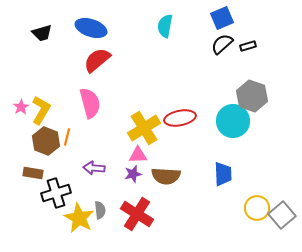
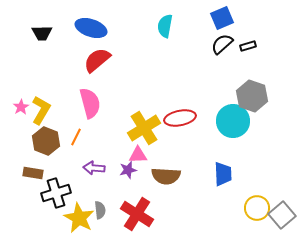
black trapezoid: rotated 15 degrees clockwise
orange line: moved 9 px right; rotated 12 degrees clockwise
purple star: moved 5 px left, 4 px up
